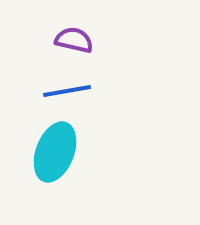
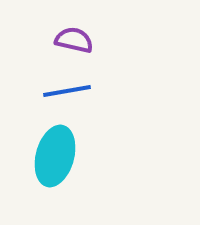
cyan ellipse: moved 4 px down; rotated 6 degrees counterclockwise
